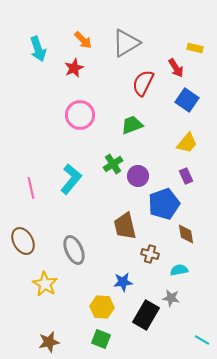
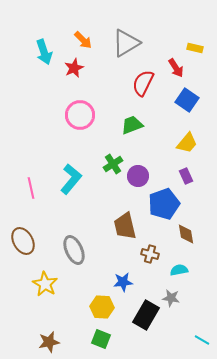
cyan arrow: moved 6 px right, 3 px down
